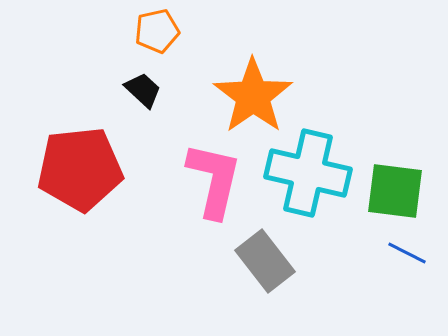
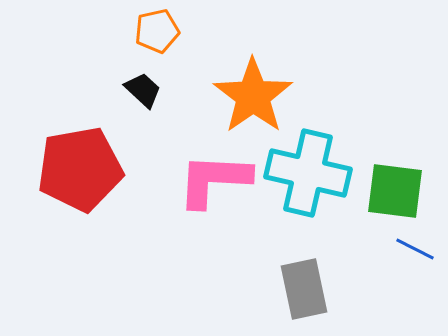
red pentagon: rotated 4 degrees counterclockwise
pink L-shape: rotated 100 degrees counterclockwise
blue line: moved 8 px right, 4 px up
gray rectangle: moved 39 px right, 28 px down; rotated 26 degrees clockwise
